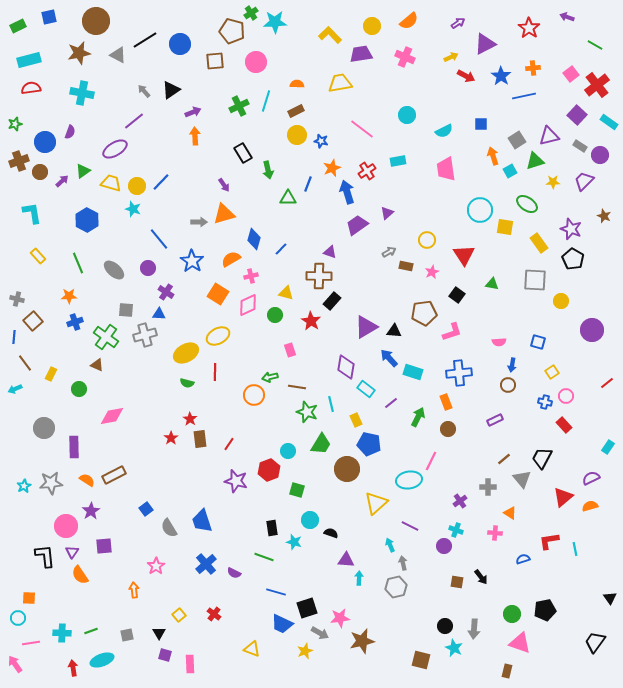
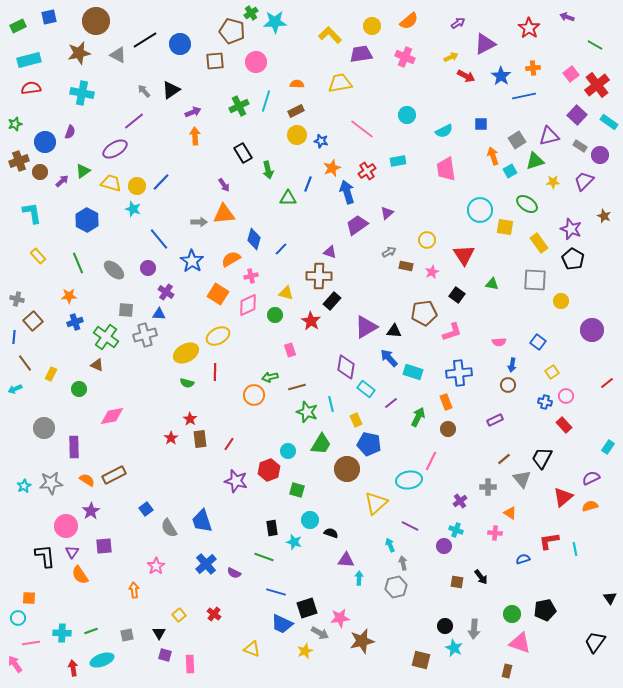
orange triangle at (224, 214): rotated 10 degrees clockwise
blue square at (538, 342): rotated 21 degrees clockwise
brown line at (297, 387): rotated 24 degrees counterclockwise
